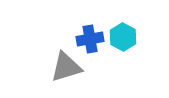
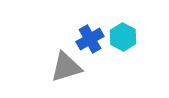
blue cross: rotated 20 degrees counterclockwise
